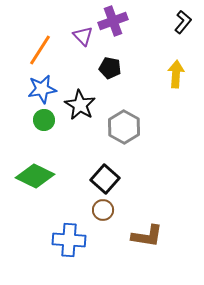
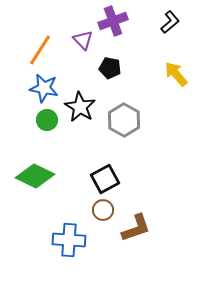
black L-shape: moved 13 px left; rotated 10 degrees clockwise
purple triangle: moved 4 px down
yellow arrow: rotated 44 degrees counterclockwise
blue star: moved 2 px right, 1 px up; rotated 20 degrees clockwise
black star: moved 2 px down
green circle: moved 3 px right
gray hexagon: moved 7 px up
black square: rotated 20 degrees clockwise
brown L-shape: moved 11 px left, 8 px up; rotated 28 degrees counterclockwise
